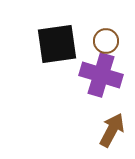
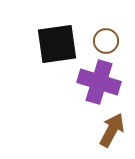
purple cross: moved 2 px left, 7 px down
